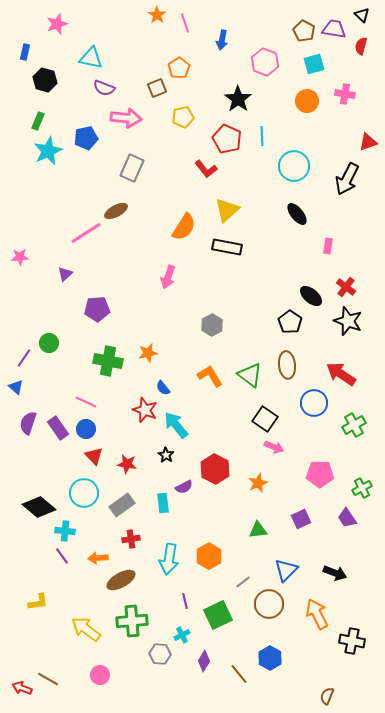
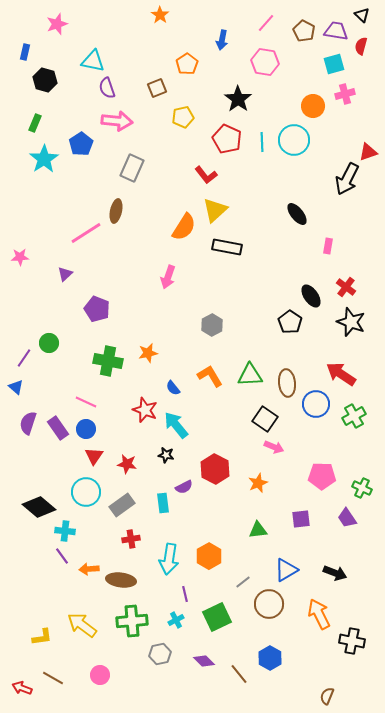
orange star at (157, 15): moved 3 px right
pink line at (185, 23): moved 81 px right; rotated 60 degrees clockwise
purple trapezoid at (334, 29): moved 2 px right, 2 px down
cyan triangle at (91, 58): moved 2 px right, 3 px down
pink hexagon at (265, 62): rotated 12 degrees counterclockwise
cyan square at (314, 64): moved 20 px right
orange pentagon at (179, 68): moved 8 px right, 4 px up
purple semicircle at (104, 88): moved 3 px right; rotated 50 degrees clockwise
pink cross at (345, 94): rotated 24 degrees counterclockwise
orange circle at (307, 101): moved 6 px right, 5 px down
pink arrow at (126, 118): moved 9 px left, 3 px down
green rectangle at (38, 121): moved 3 px left, 2 px down
cyan line at (262, 136): moved 6 px down
blue pentagon at (86, 138): moved 5 px left, 6 px down; rotated 20 degrees counterclockwise
red triangle at (368, 142): moved 10 px down
cyan star at (48, 151): moved 4 px left, 8 px down; rotated 8 degrees counterclockwise
cyan circle at (294, 166): moved 26 px up
red L-shape at (206, 169): moved 6 px down
yellow triangle at (227, 210): moved 12 px left
brown ellipse at (116, 211): rotated 50 degrees counterclockwise
black ellipse at (311, 296): rotated 15 degrees clockwise
purple pentagon at (97, 309): rotated 25 degrees clockwise
black star at (348, 321): moved 3 px right, 1 px down
brown ellipse at (287, 365): moved 18 px down
green triangle at (250, 375): rotated 40 degrees counterclockwise
blue semicircle at (163, 388): moved 10 px right
blue circle at (314, 403): moved 2 px right, 1 px down
green cross at (354, 425): moved 9 px up
black star at (166, 455): rotated 21 degrees counterclockwise
red triangle at (94, 456): rotated 18 degrees clockwise
pink pentagon at (320, 474): moved 2 px right, 2 px down
green cross at (362, 488): rotated 36 degrees counterclockwise
cyan circle at (84, 493): moved 2 px right, 1 px up
purple square at (301, 519): rotated 18 degrees clockwise
orange arrow at (98, 558): moved 9 px left, 11 px down
blue triangle at (286, 570): rotated 15 degrees clockwise
brown ellipse at (121, 580): rotated 36 degrees clockwise
purple line at (185, 601): moved 7 px up
yellow L-shape at (38, 602): moved 4 px right, 35 px down
orange arrow at (317, 614): moved 2 px right
green square at (218, 615): moved 1 px left, 2 px down
yellow arrow at (86, 629): moved 4 px left, 4 px up
cyan cross at (182, 635): moved 6 px left, 15 px up
gray hexagon at (160, 654): rotated 15 degrees counterclockwise
purple diamond at (204, 661): rotated 75 degrees counterclockwise
brown line at (48, 679): moved 5 px right, 1 px up
